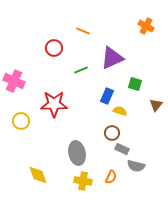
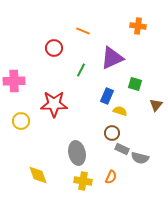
orange cross: moved 8 px left; rotated 21 degrees counterclockwise
green line: rotated 40 degrees counterclockwise
pink cross: rotated 25 degrees counterclockwise
gray semicircle: moved 4 px right, 8 px up
